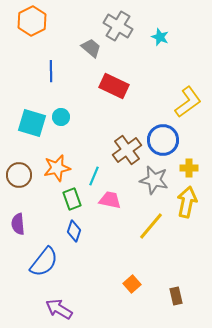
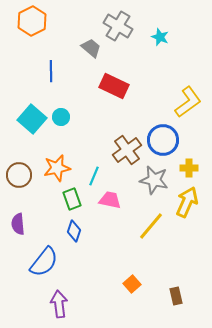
cyan square: moved 4 px up; rotated 24 degrees clockwise
yellow arrow: rotated 12 degrees clockwise
purple arrow: moved 5 px up; rotated 52 degrees clockwise
